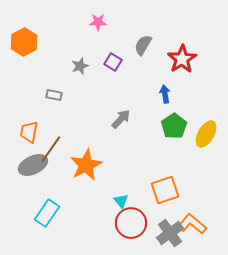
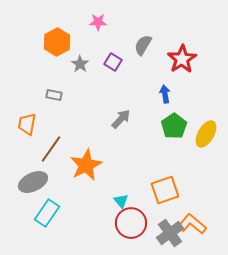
orange hexagon: moved 33 px right
gray star: moved 2 px up; rotated 18 degrees counterclockwise
orange trapezoid: moved 2 px left, 8 px up
gray ellipse: moved 17 px down
